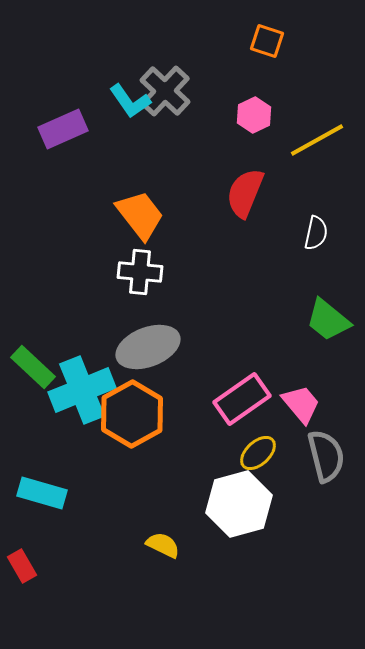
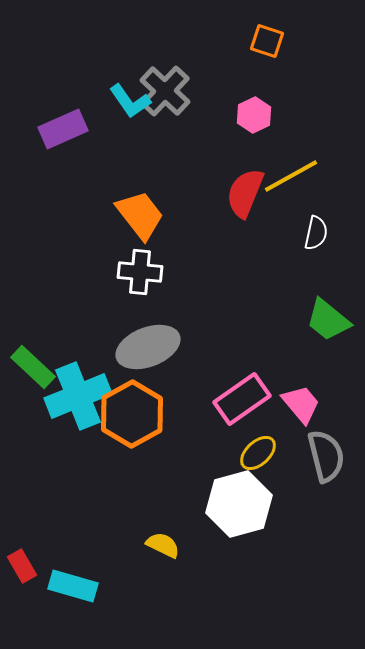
yellow line: moved 26 px left, 36 px down
cyan cross: moved 4 px left, 6 px down
cyan rectangle: moved 31 px right, 93 px down
